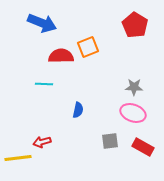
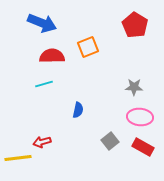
red semicircle: moved 9 px left
cyan line: rotated 18 degrees counterclockwise
pink ellipse: moved 7 px right, 4 px down; rotated 15 degrees counterclockwise
gray square: rotated 30 degrees counterclockwise
